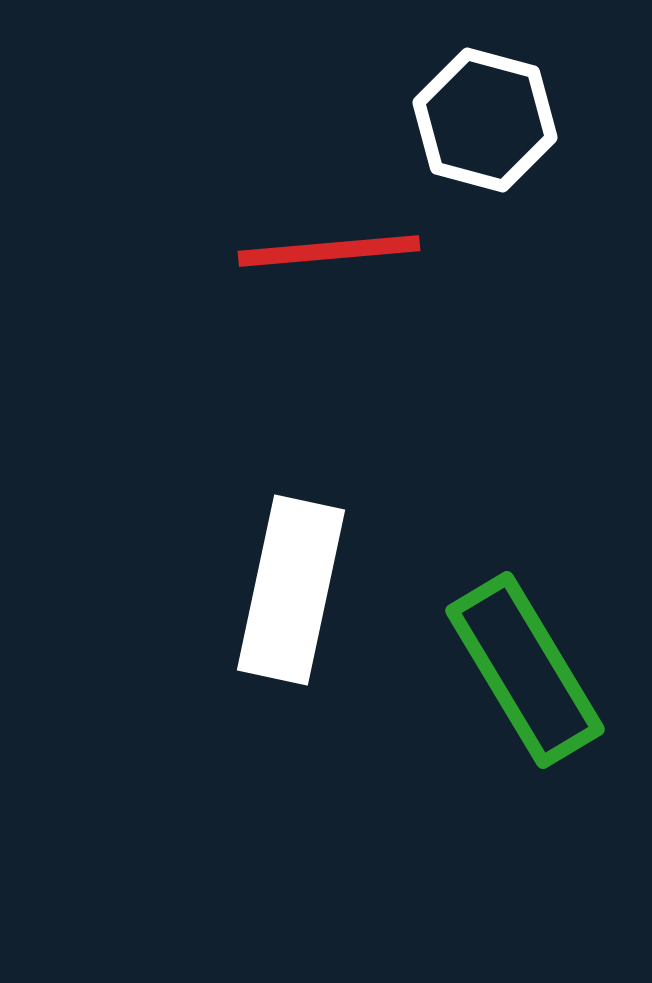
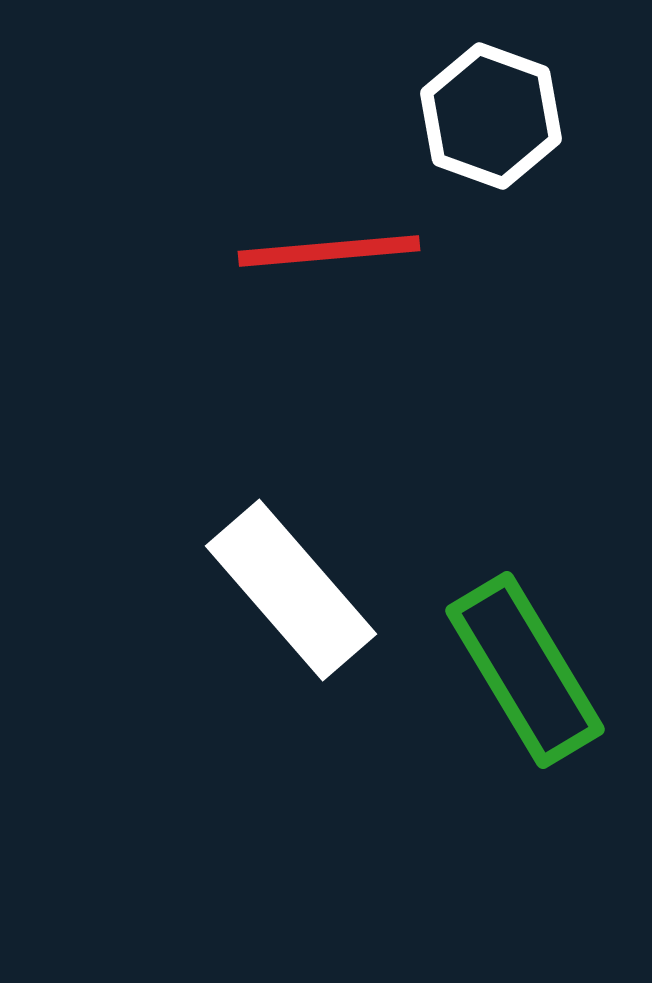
white hexagon: moved 6 px right, 4 px up; rotated 5 degrees clockwise
white rectangle: rotated 53 degrees counterclockwise
